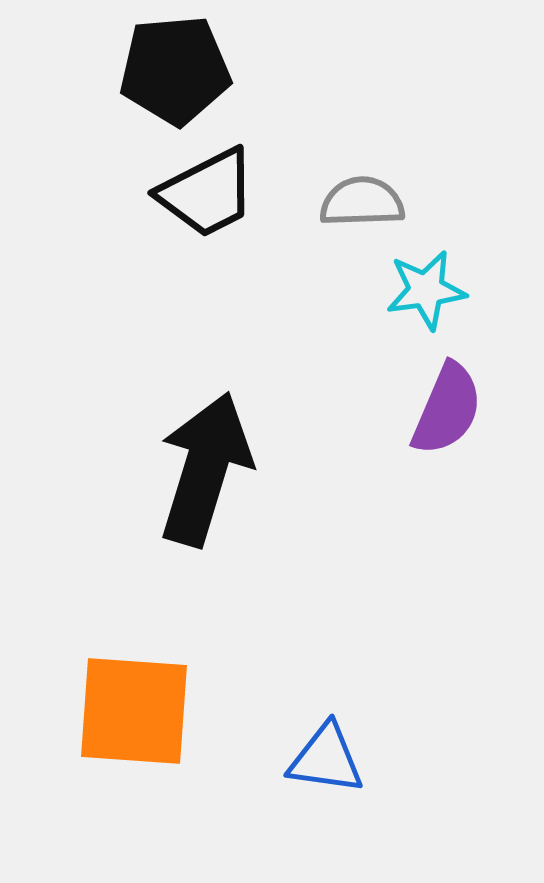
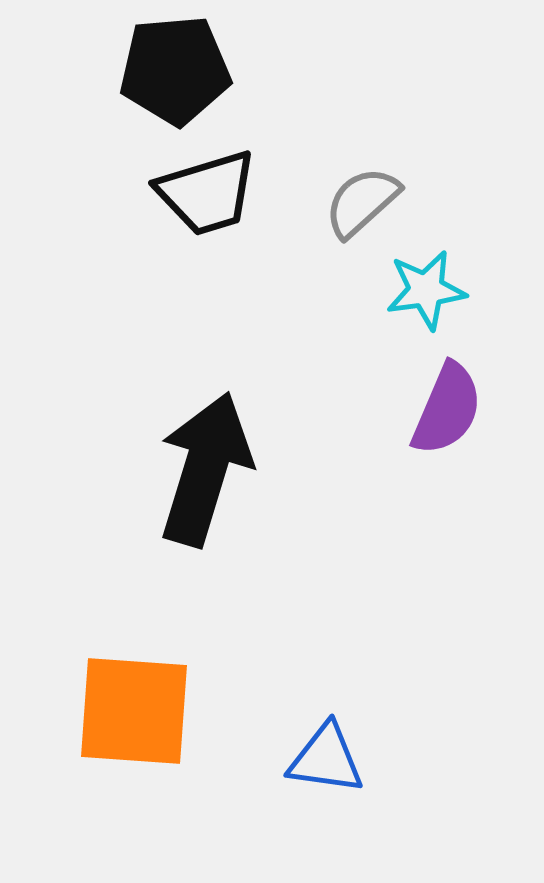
black trapezoid: rotated 10 degrees clockwise
gray semicircle: rotated 40 degrees counterclockwise
